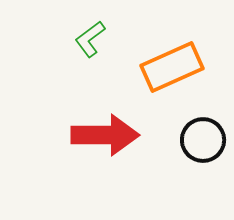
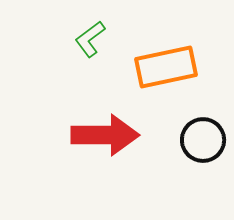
orange rectangle: moved 6 px left; rotated 12 degrees clockwise
